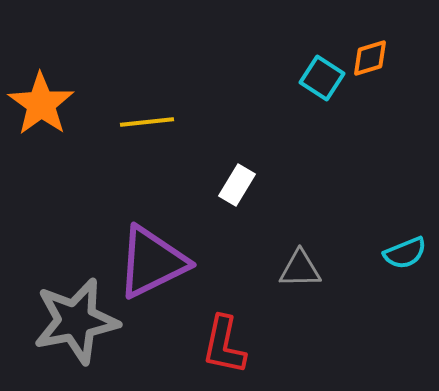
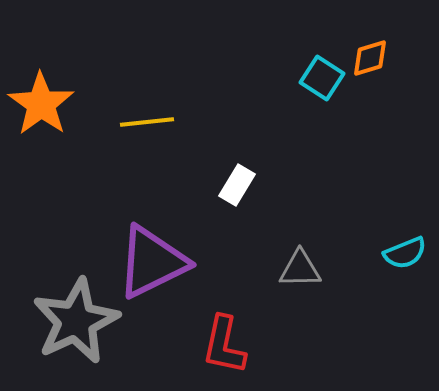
gray star: rotated 14 degrees counterclockwise
